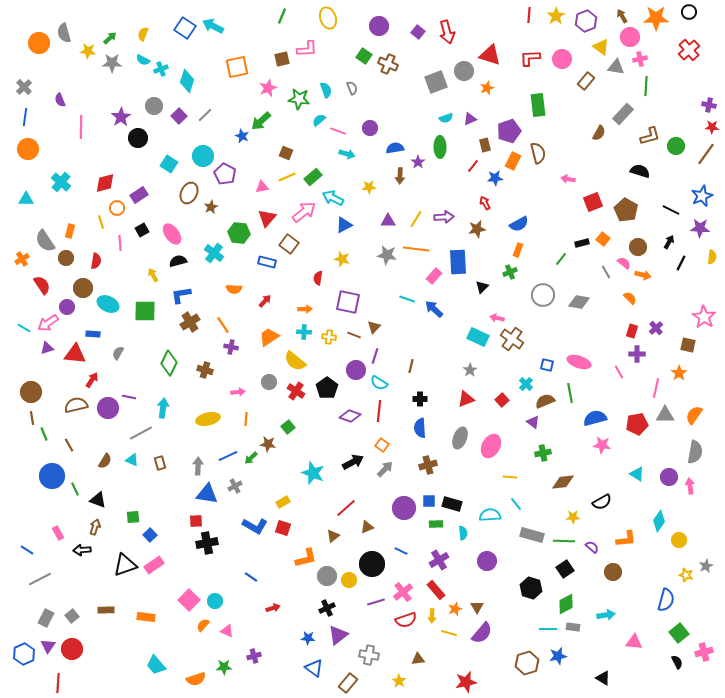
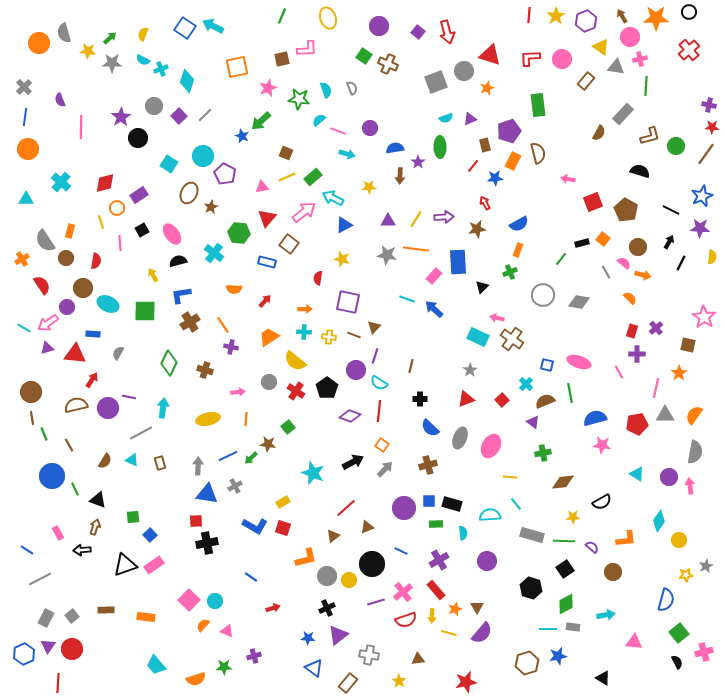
blue semicircle at (420, 428): moved 10 px right; rotated 42 degrees counterclockwise
yellow star at (686, 575): rotated 24 degrees counterclockwise
